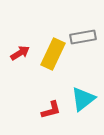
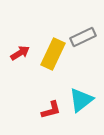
gray rectangle: rotated 15 degrees counterclockwise
cyan triangle: moved 2 px left, 1 px down
